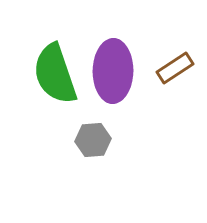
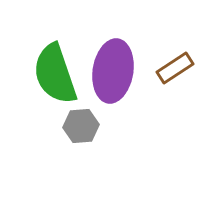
purple ellipse: rotated 8 degrees clockwise
gray hexagon: moved 12 px left, 14 px up
